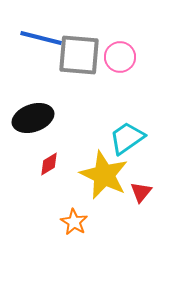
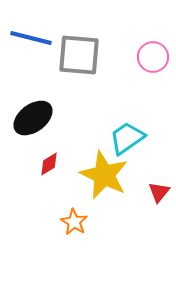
blue line: moved 10 px left
pink circle: moved 33 px right
black ellipse: rotated 18 degrees counterclockwise
red triangle: moved 18 px right
